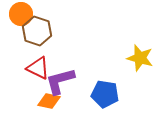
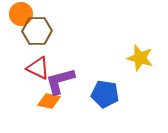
brown hexagon: rotated 20 degrees counterclockwise
